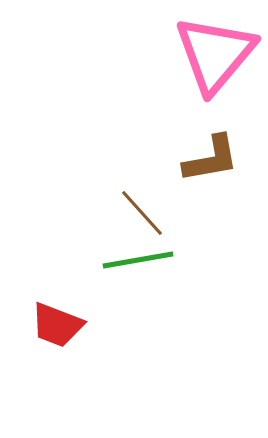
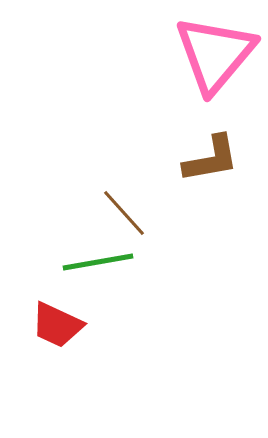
brown line: moved 18 px left
green line: moved 40 px left, 2 px down
red trapezoid: rotated 4 degrees clockwise
